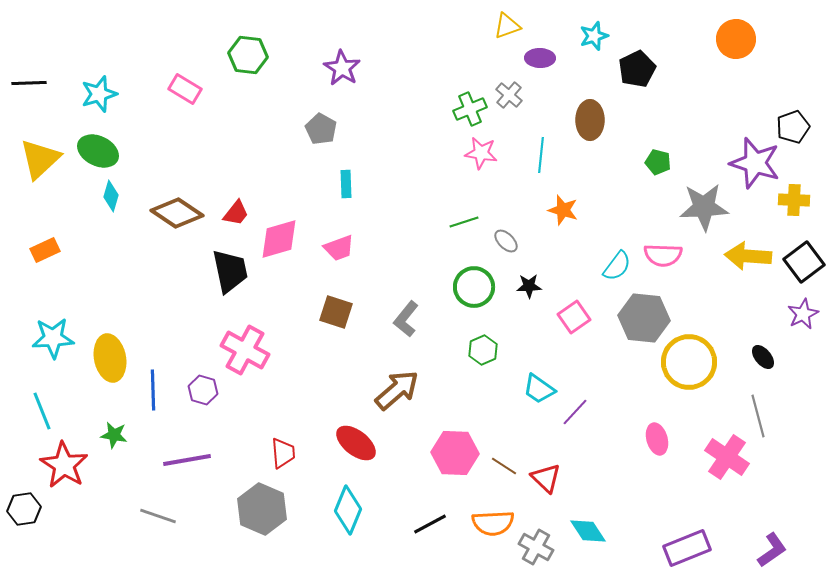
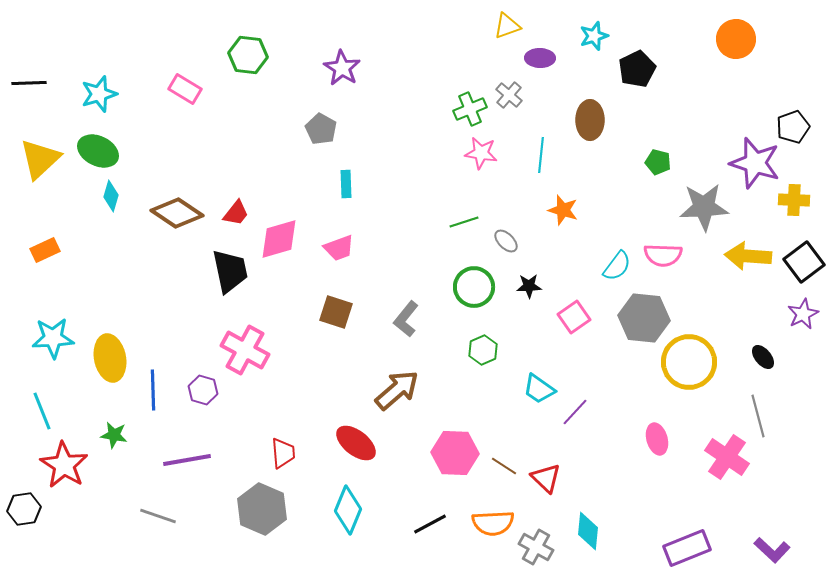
cyan diamond at (588, 531): rotated 39 degrees clockwise
purple L-shape at (772, 550): rotated 78 degrees clockwise
